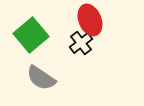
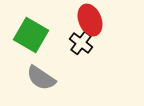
green square: rotated 20 degrees counterclockwise
black cross: rotated 15 degrees counterclockwise
